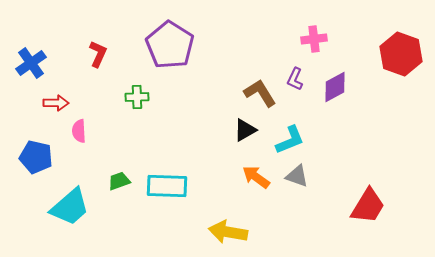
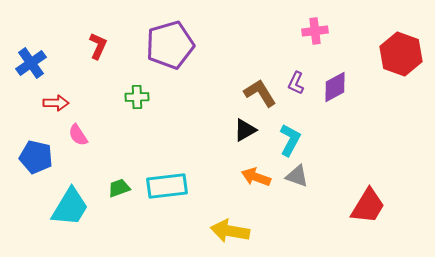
pink cross: moved 1 px right, 8 px up
purple pentagon: rotated 24 degrees clockwise
red L-shape: moved 8 px up
purple L-shape: moved 1 px right, 4 px down
pink semicircle: moved 1 px left, 4 px down; rotated 30 degrees counterclockwise
cyan L-shape: rotated 40 degrees counterclockwise
orange arrow: rotated 16 degrees counterclockwise
green trapezoid: moved 7 px down
cyan rectangle: rotated 9 degrees counterclockwise
cyan trapezoid: rotated 18 degrees counterclockwise
yellow arrow: moved 2 px right, 1 px up
